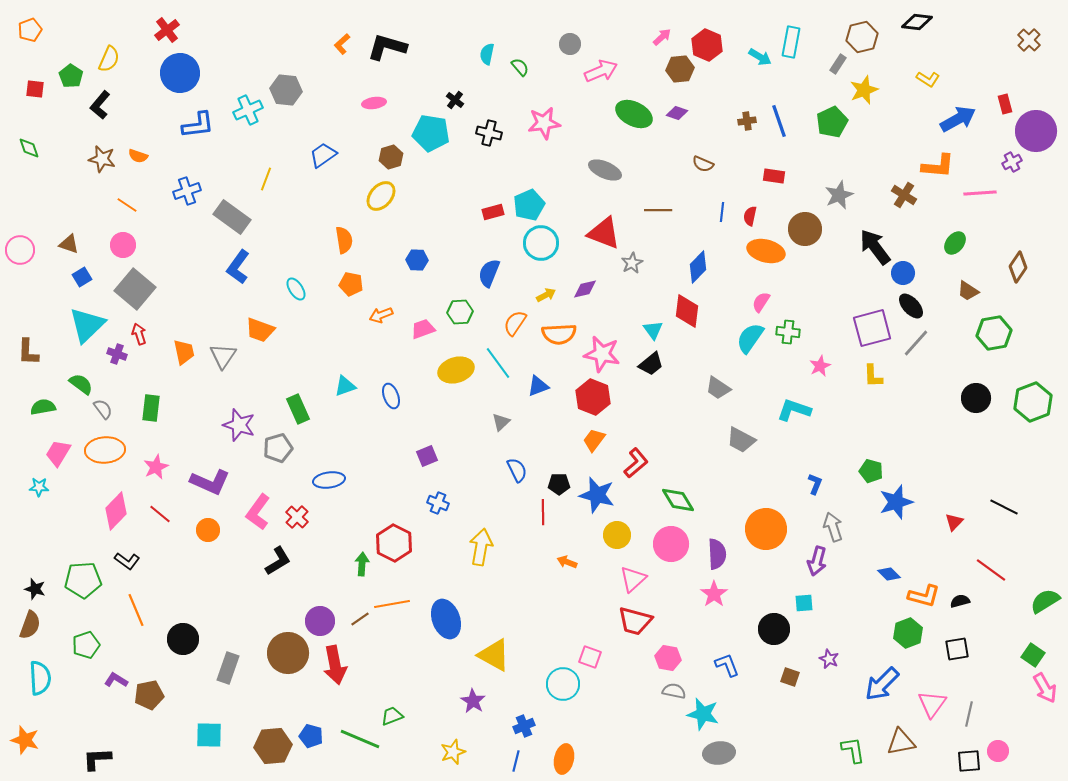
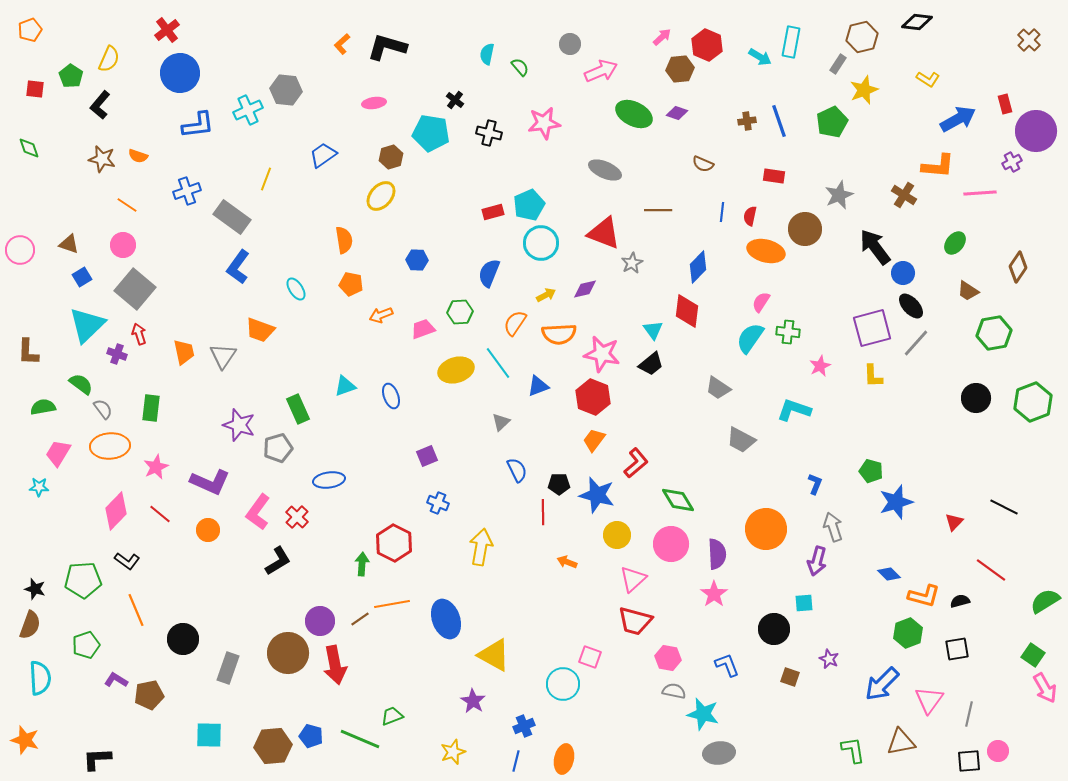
orange ellipse at (105, 450): moved 5 px right, 4 px up
pink triangle at (932, 704): moved 3 px left, 4 px up
